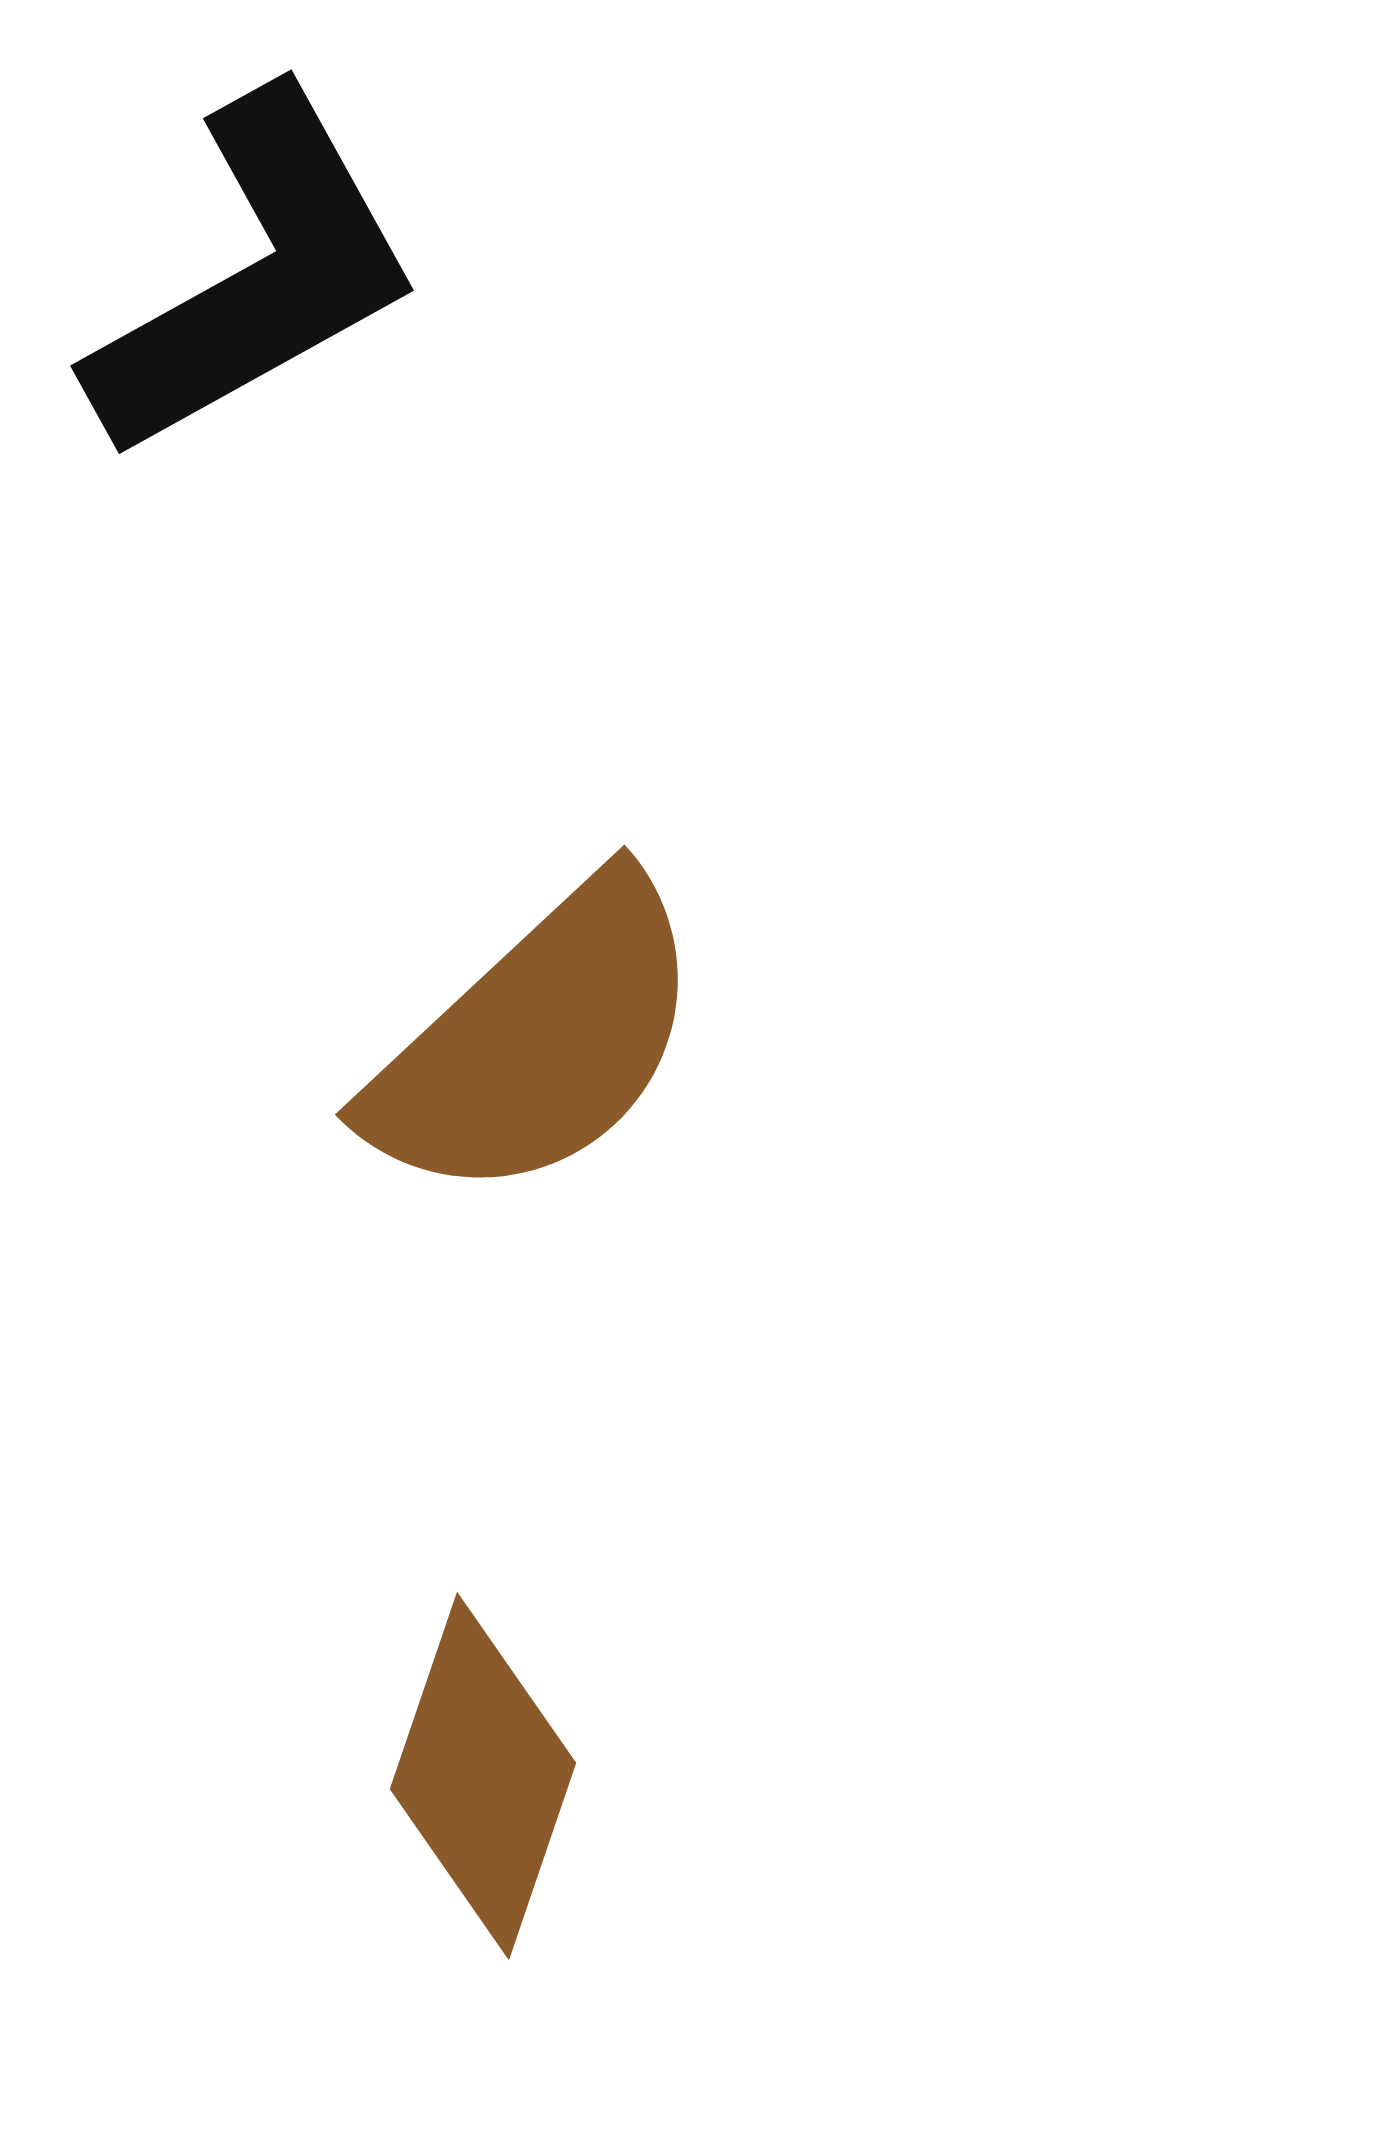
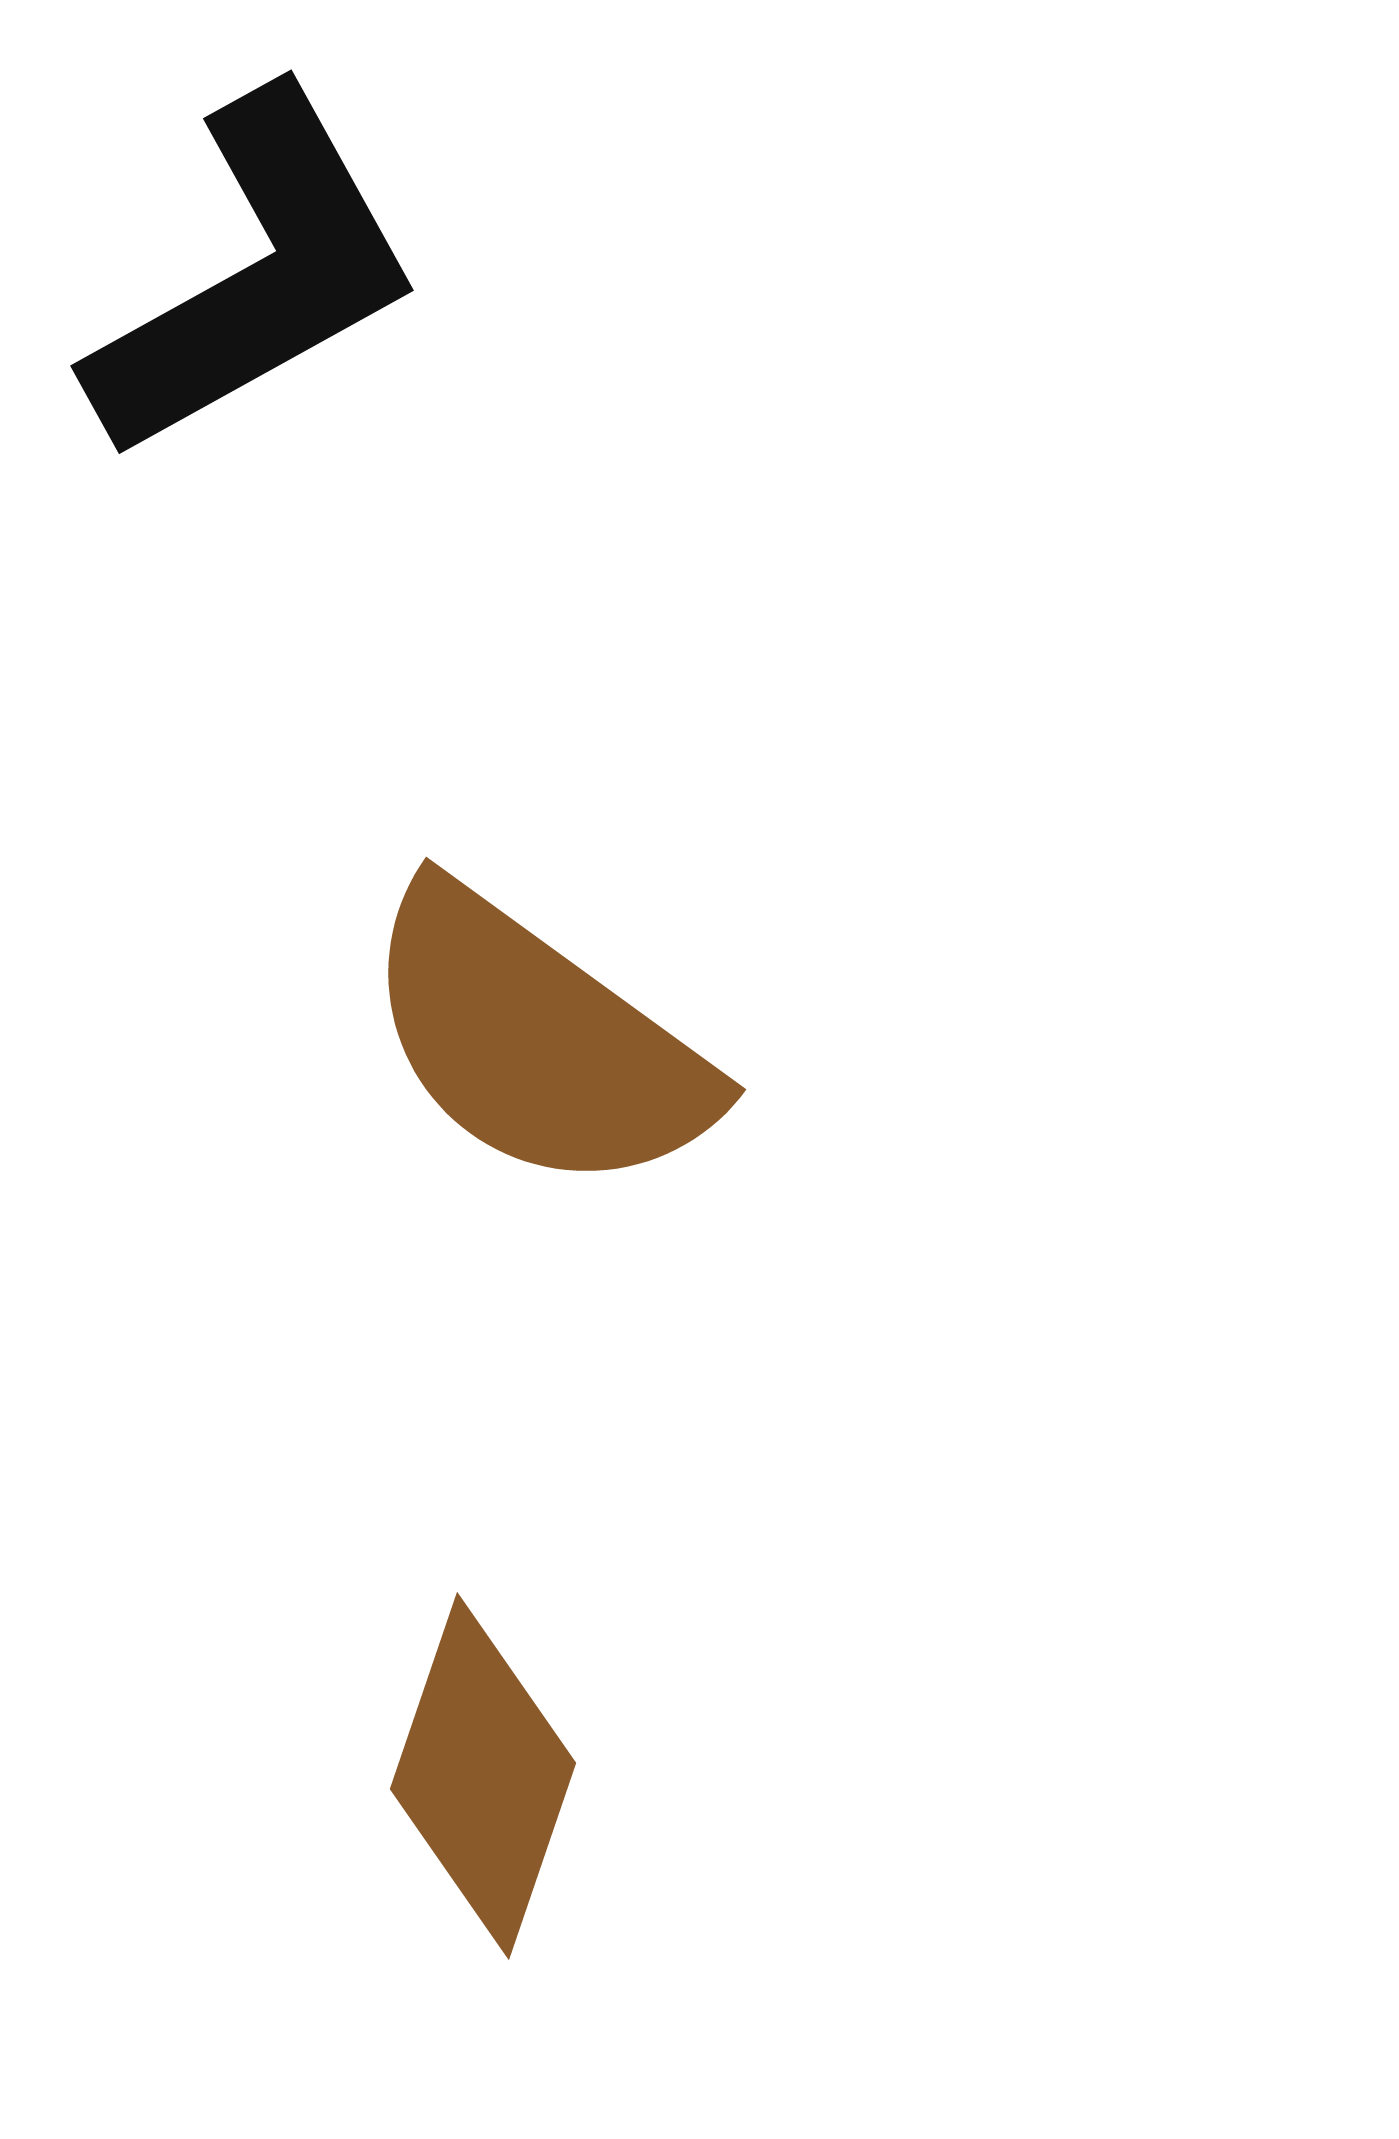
brown semicircle: rotated 79 degrees clockwise
